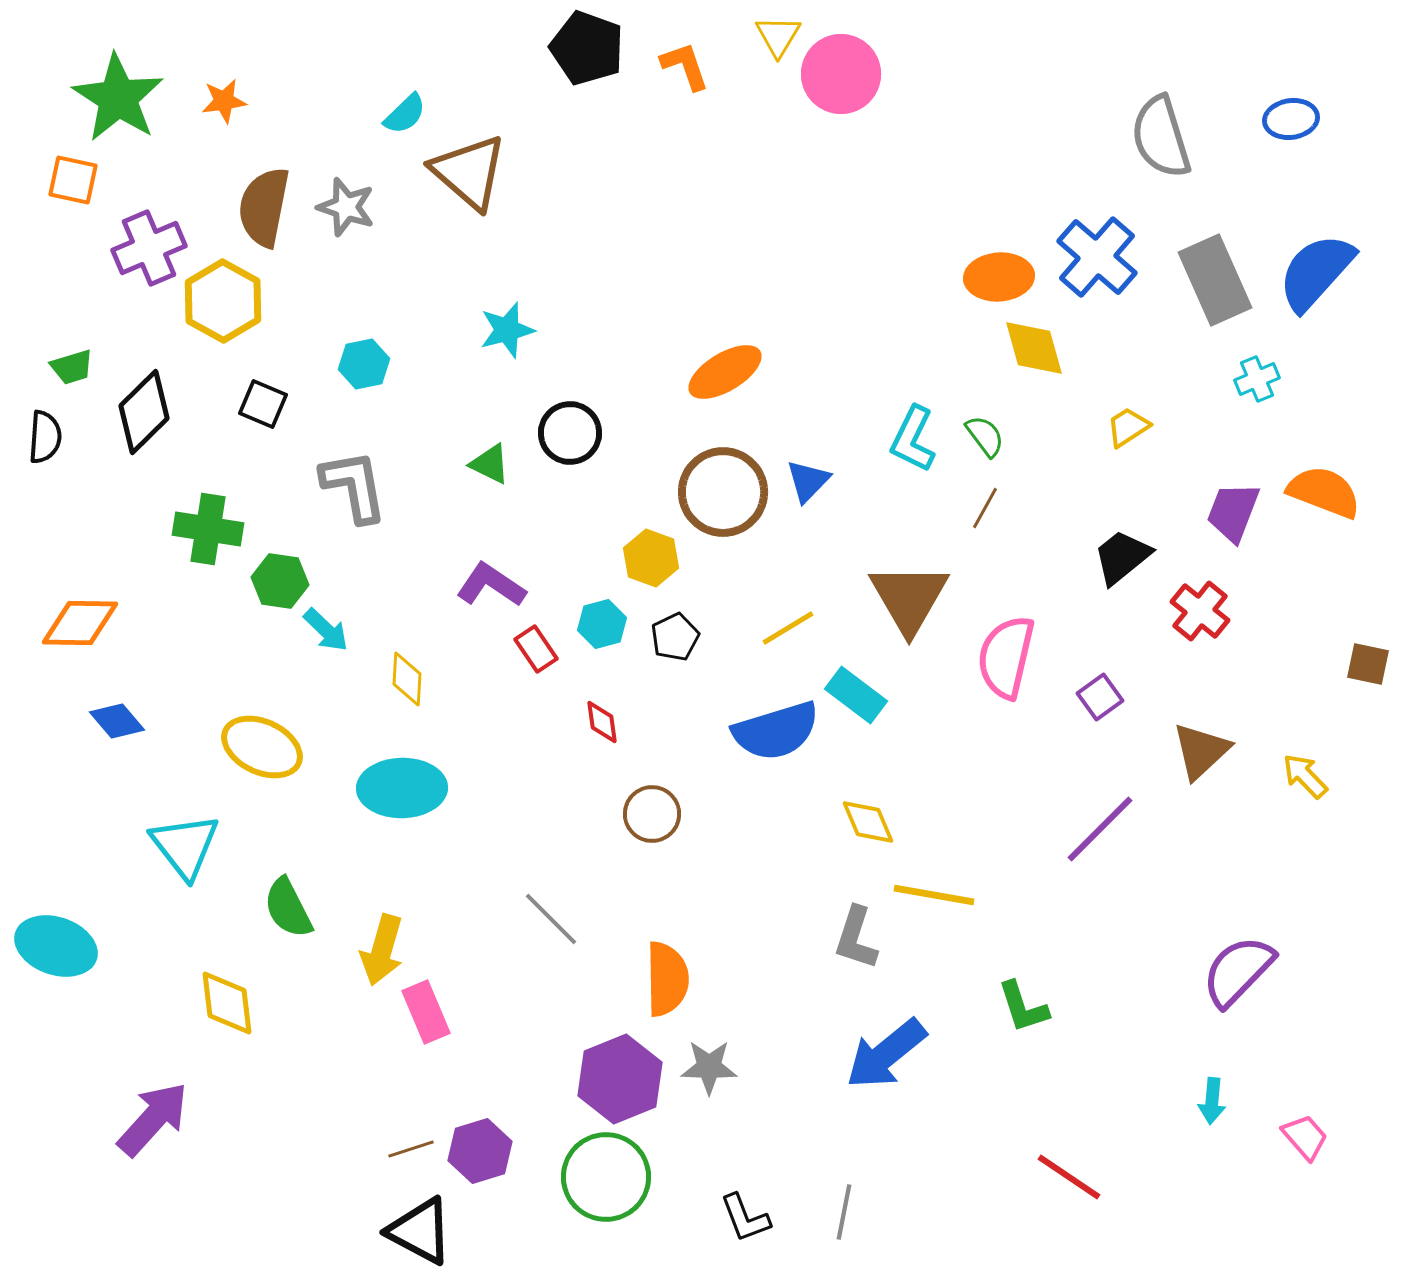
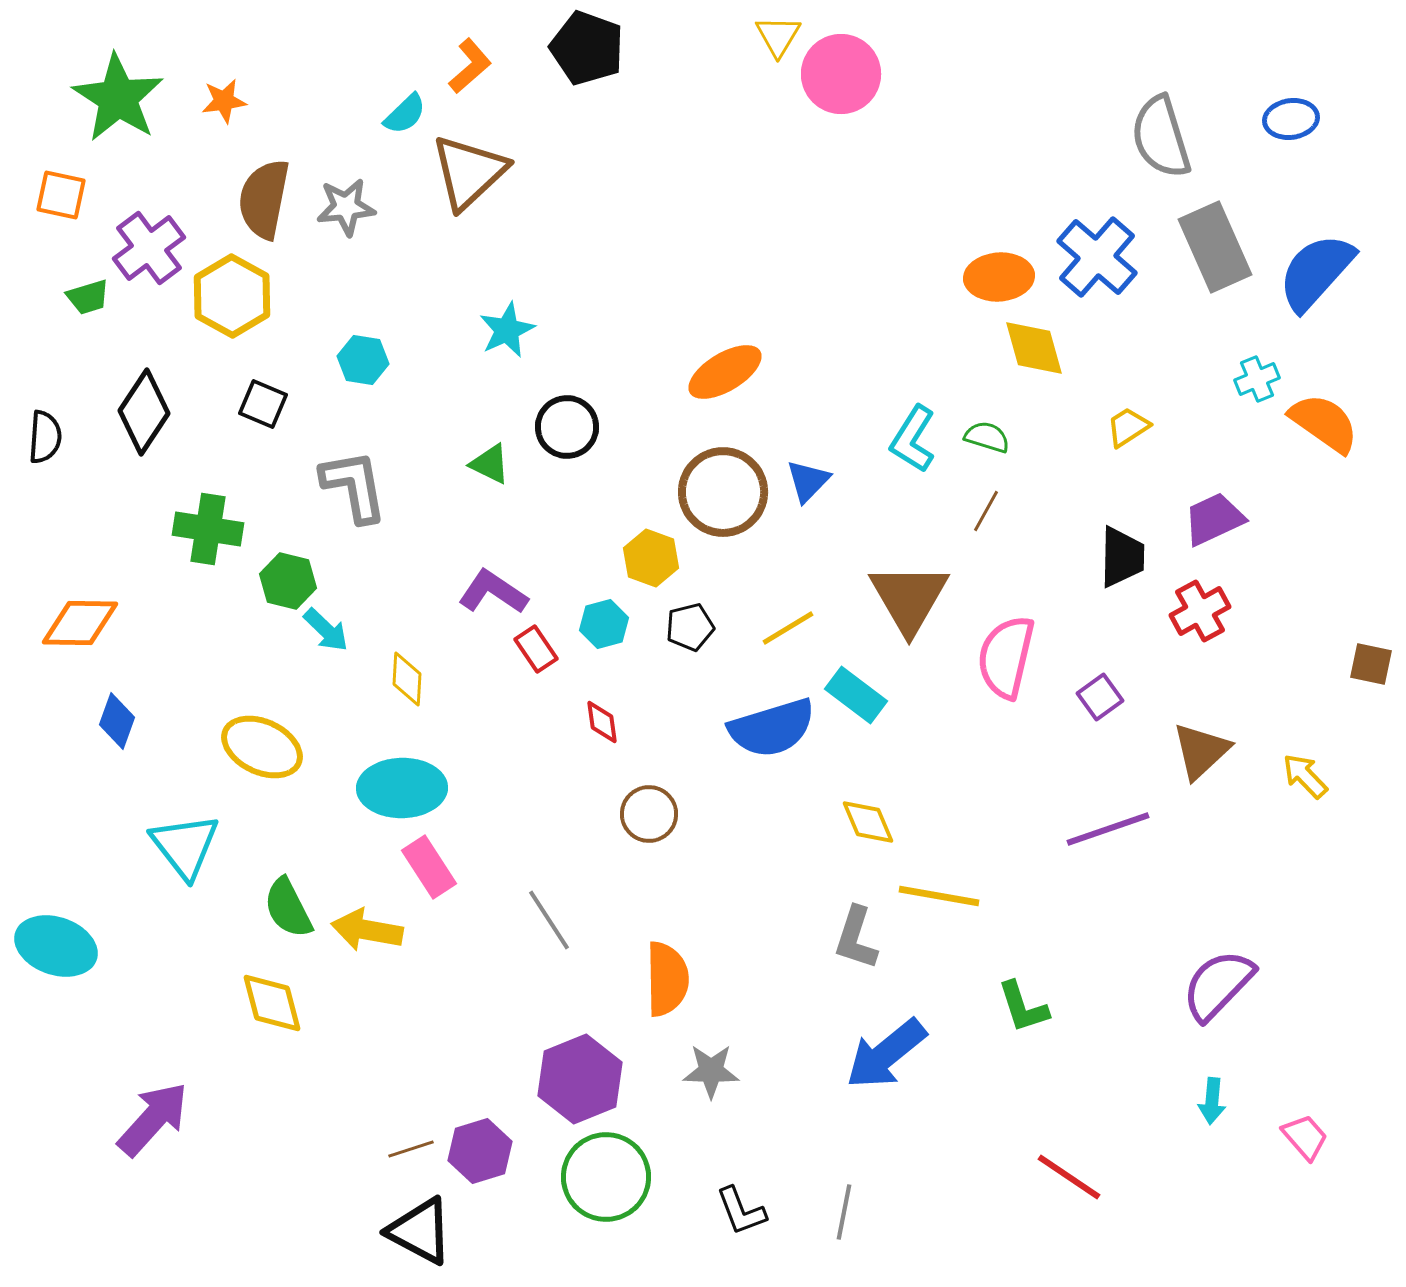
orange L-shape at (685, 66): moved 215 px left; rotated 68 degrees clockwise
brown triangle at (469, 172): rotated 36 degrees clockwise
orange square at (73, 180): moved 12 px left, 15 px down
brown semicircle at (264, 207): moved 8 px up
gray star at (346, 207): rotated 24 degrees counterclockwise
purple cross at (149, 248): rotated 14 degrees counterclockwise
gray rectangle at (1215, 280): moved 33 px up
yellow hexagon at (223, 301): moved 9 px right, 5 px up
cyan star at (507, 330): rotated 10 degrees counterclockwise
cyan hexagon at (364, 364): moved 1 px left, 4 px up; rotated 21 degrees clockwise
green trapezoid at (72, 367): moved 16 px right, 70 px up
black diamond at (144, 412): rotated 12 degrees counterclockwise
black circle at (570, 433): moved 3 px left, 6 px up
green semicircle at (985, 436): moved 2 px right, 1 px down; rotated 36 degrees counterclockwise
cyan L-shape at (913, 439): rotated 6 degrees clockwise
orange semicircle at (1324, 492): moved 69 px up; rotated 14 degrees clockwise
brown line at (985, 508): moved 1 px right, 3 px down
purple trapezoid at (1233, 512): moved 19 px left, 7 px down; rotated 44 degrees clockwise
black trapezoid at (1122, 557): rotated 130 degrees clockwise
green hexagon at (280, 581): moved 8 px right; rotated 6 degrees clockwise
purple L-shape at (491, 585): moved 2 px right, 7 px down
red cross at (1200, 611): rotated 22 degrees clockwise
cyan hexagon at (602, 624): moved 2 px right
black pentagon at (675, 637): moved 15 px right, 10 px up; rotated 12 degrees clockwise
brown square at (1368, 664): moved 3 px right
blue diamond at (117, 721): rotated 60 degrees clockwise
blue semicircle at (776, 731): moved 4 px left, 3 px up
brown circle at (652, 814): moved 3 px left
purple line at (1100, 829): moved 8 px right; rotated 26 degrees clockwise
yellow line at (934, 895): moved 5 px right, 1 px down
gray line at (551, 919): moved 2 px left, 1 px down; rotated 12 degrees clockwise
yellow arrow at (382, 950): moved 15 px left, 20 px up; rotated 84 degrees clockwise
purple semicircle at (1238, 971): moved 20 px left, 14 px down
yellow diamond at (227, 1003): moved 45 px right; rotated 8 degrees counterclockwise
pink rectangle at (426, 1012): moved 3 px right, 145 px up; rotated 10 degrees counterclockwise
gray star at (709, 1067): moved 2 px right, 4 px down
purple hexagon at (620, 1079): moved 40 px left
black L-shape at (745, 1218): moved 4 px left, 7 px up
